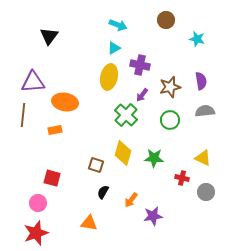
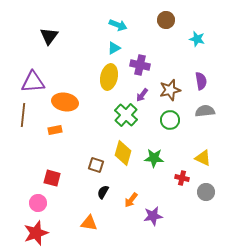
brown star: moved 3 px down
